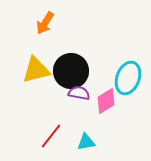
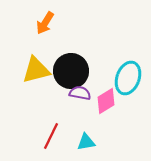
purple semicircle: moved 1 px right
red line: rotated 12 degrees counterclockwise
